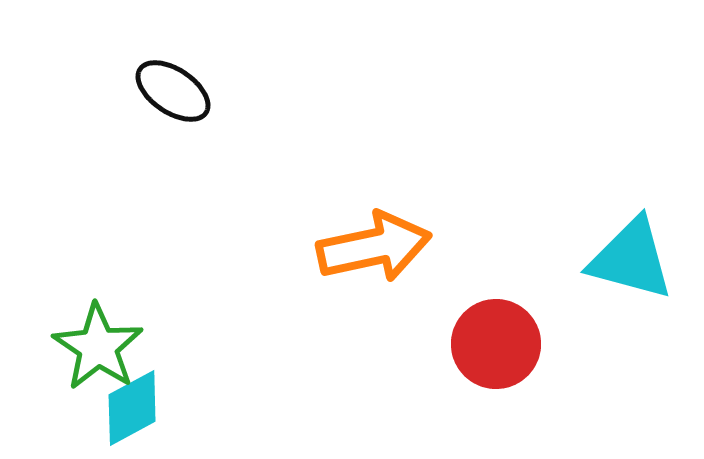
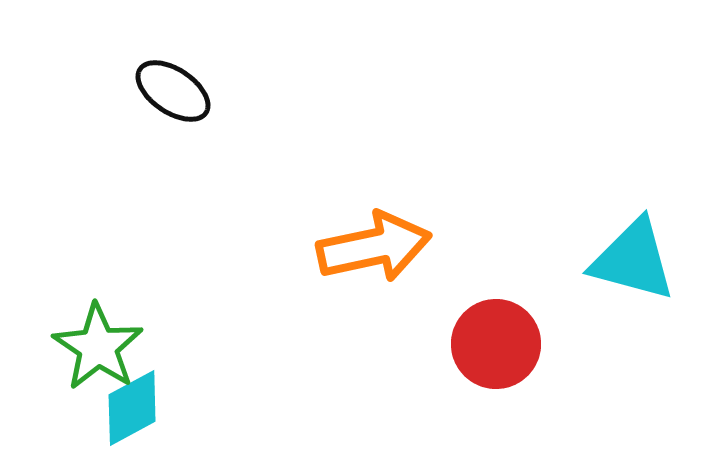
cyan triangle: moved 2 px right, 1 px down
